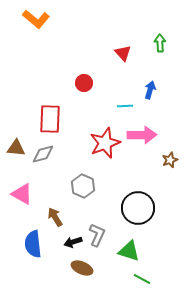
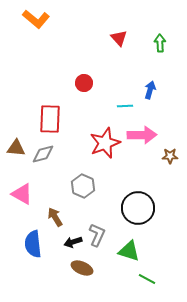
red triangle: moved 4 px left, 15 px up
brown star: moved 4 px up; rotated 21 degrees clockwise
green line: moved 5 px right
